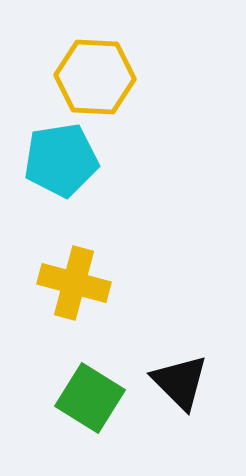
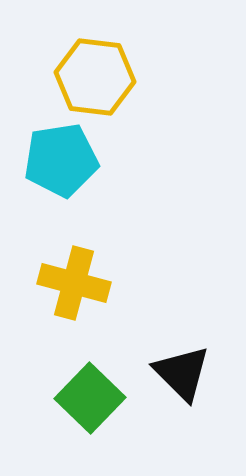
yellow hexagon: rotated 4 degrees clockwise
black triangle: moved 2 px right, 9 px up
green square: rotated 12 degrees clockwise
